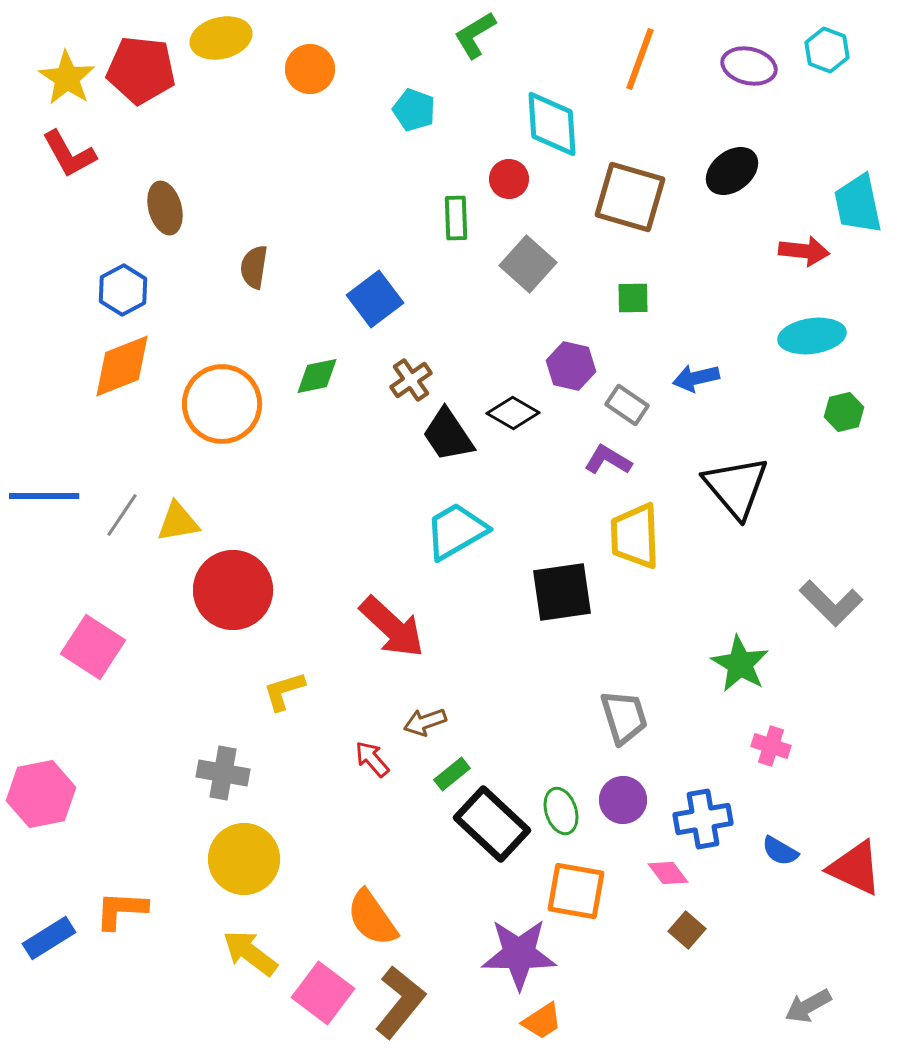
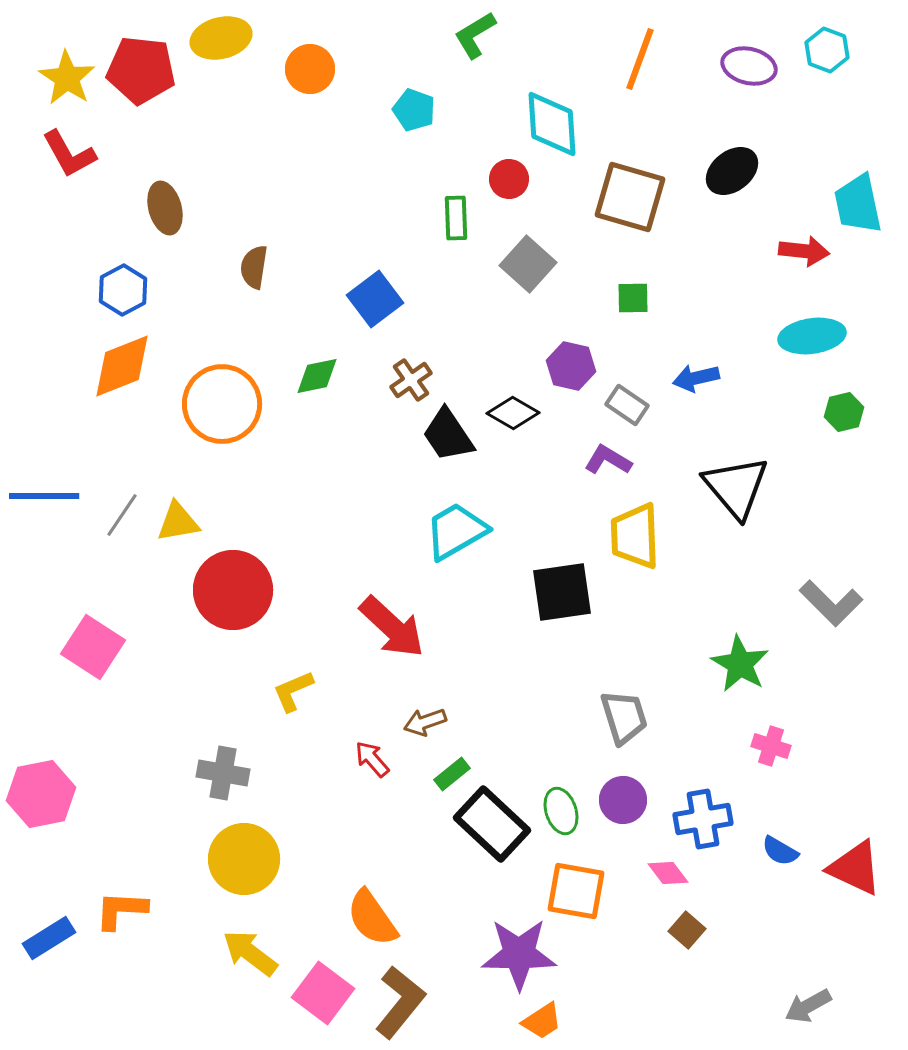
yellow L-shape at (284, 691): moved 9 px right; rotated 6 degrees counterclockwise
